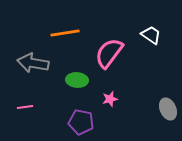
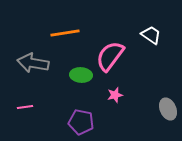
pink semicircle: moved 1 px right, 3 px down
green ellipse: moved 4 px right, 5 px up
pink star: moved 5 px right, 4 px up
